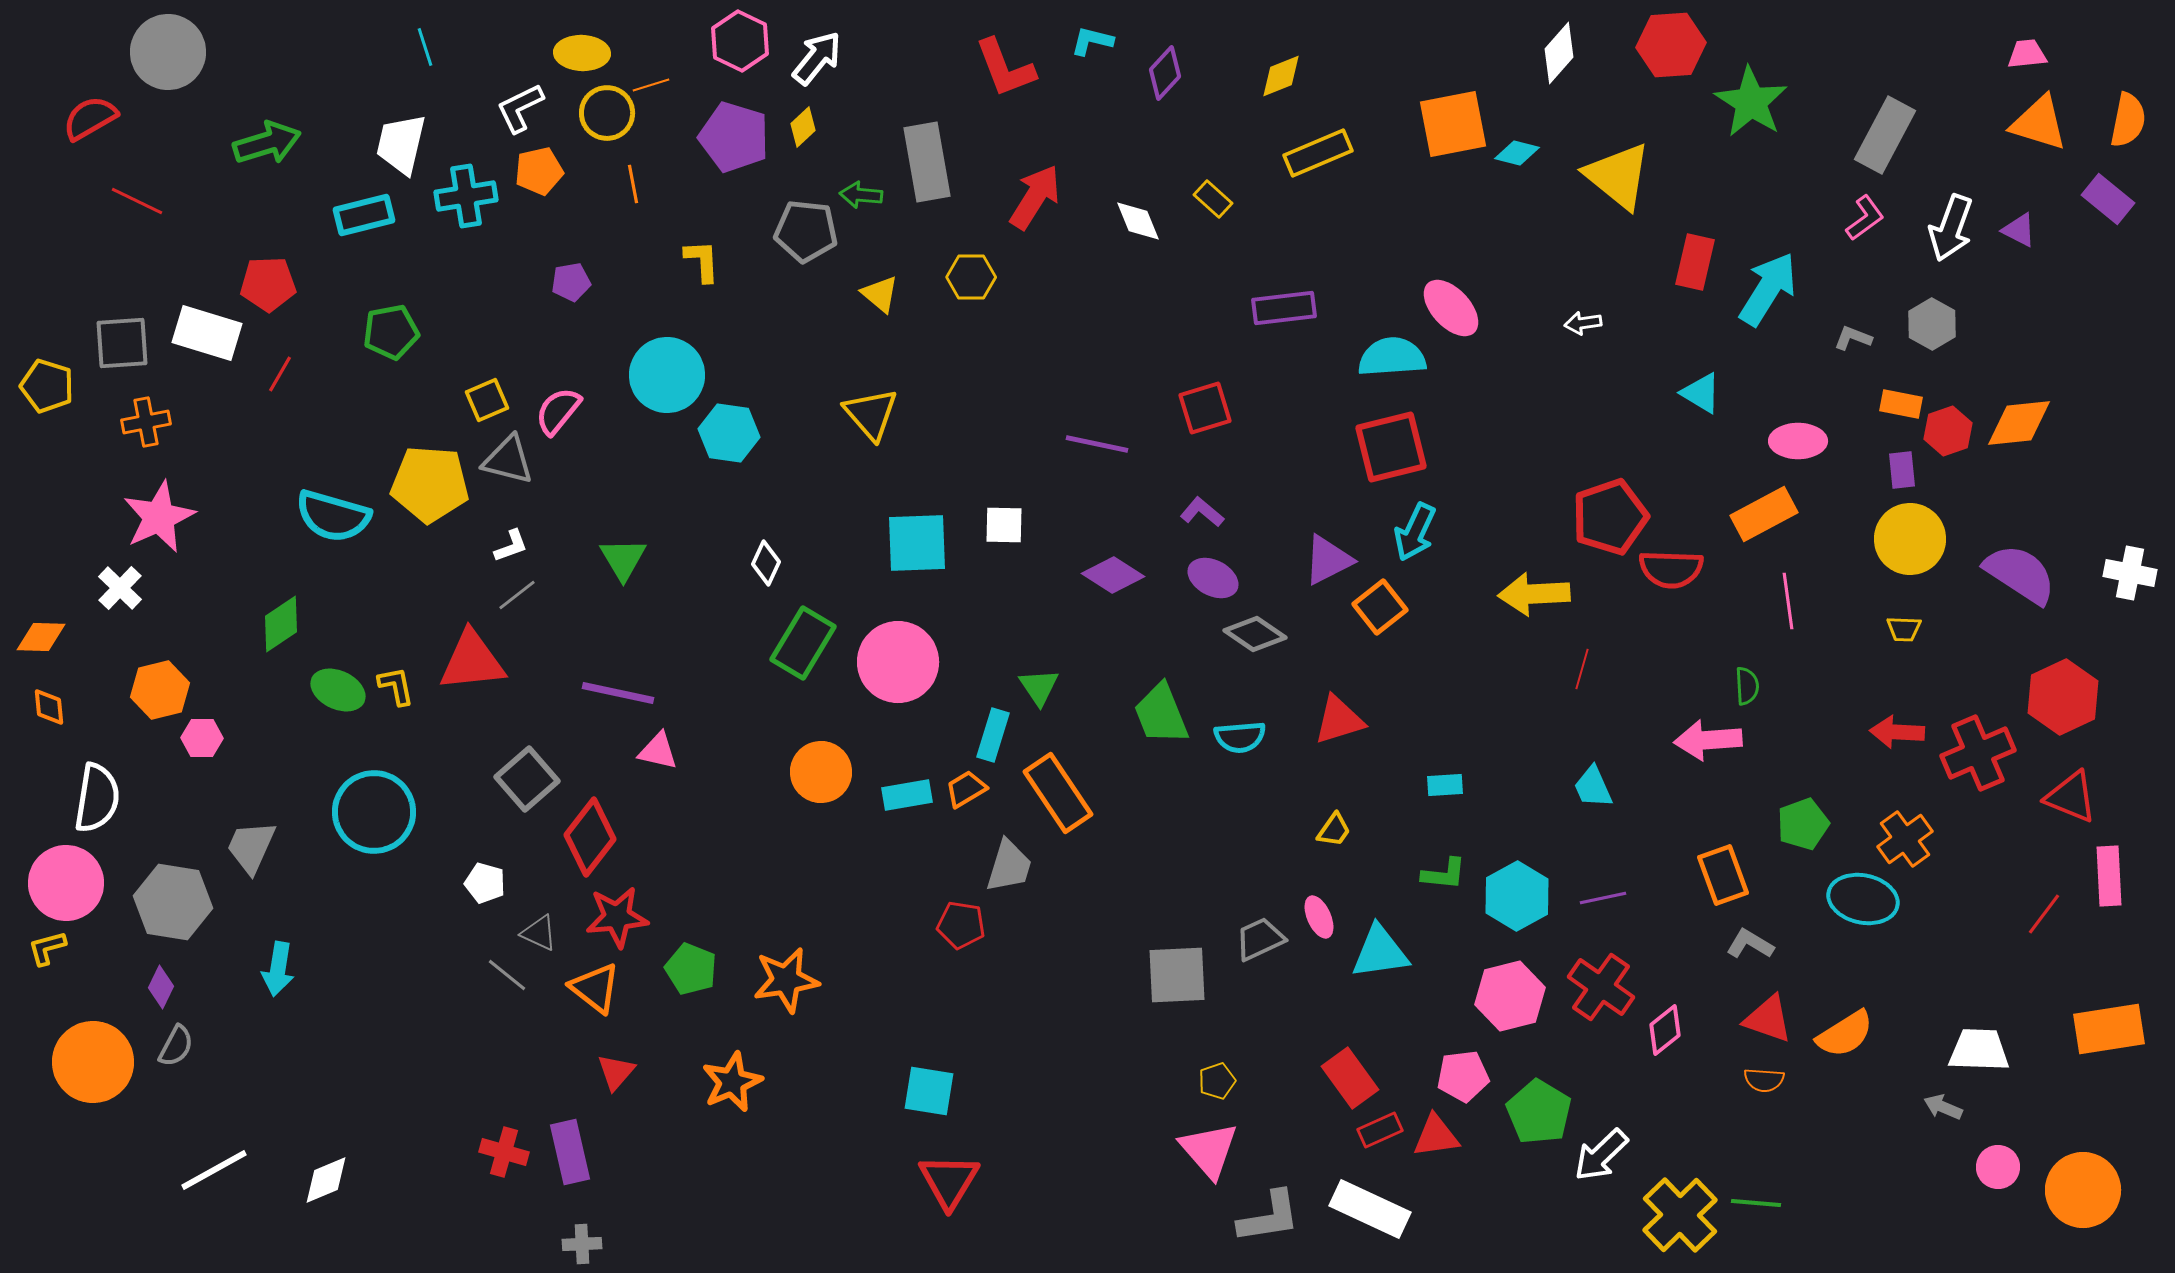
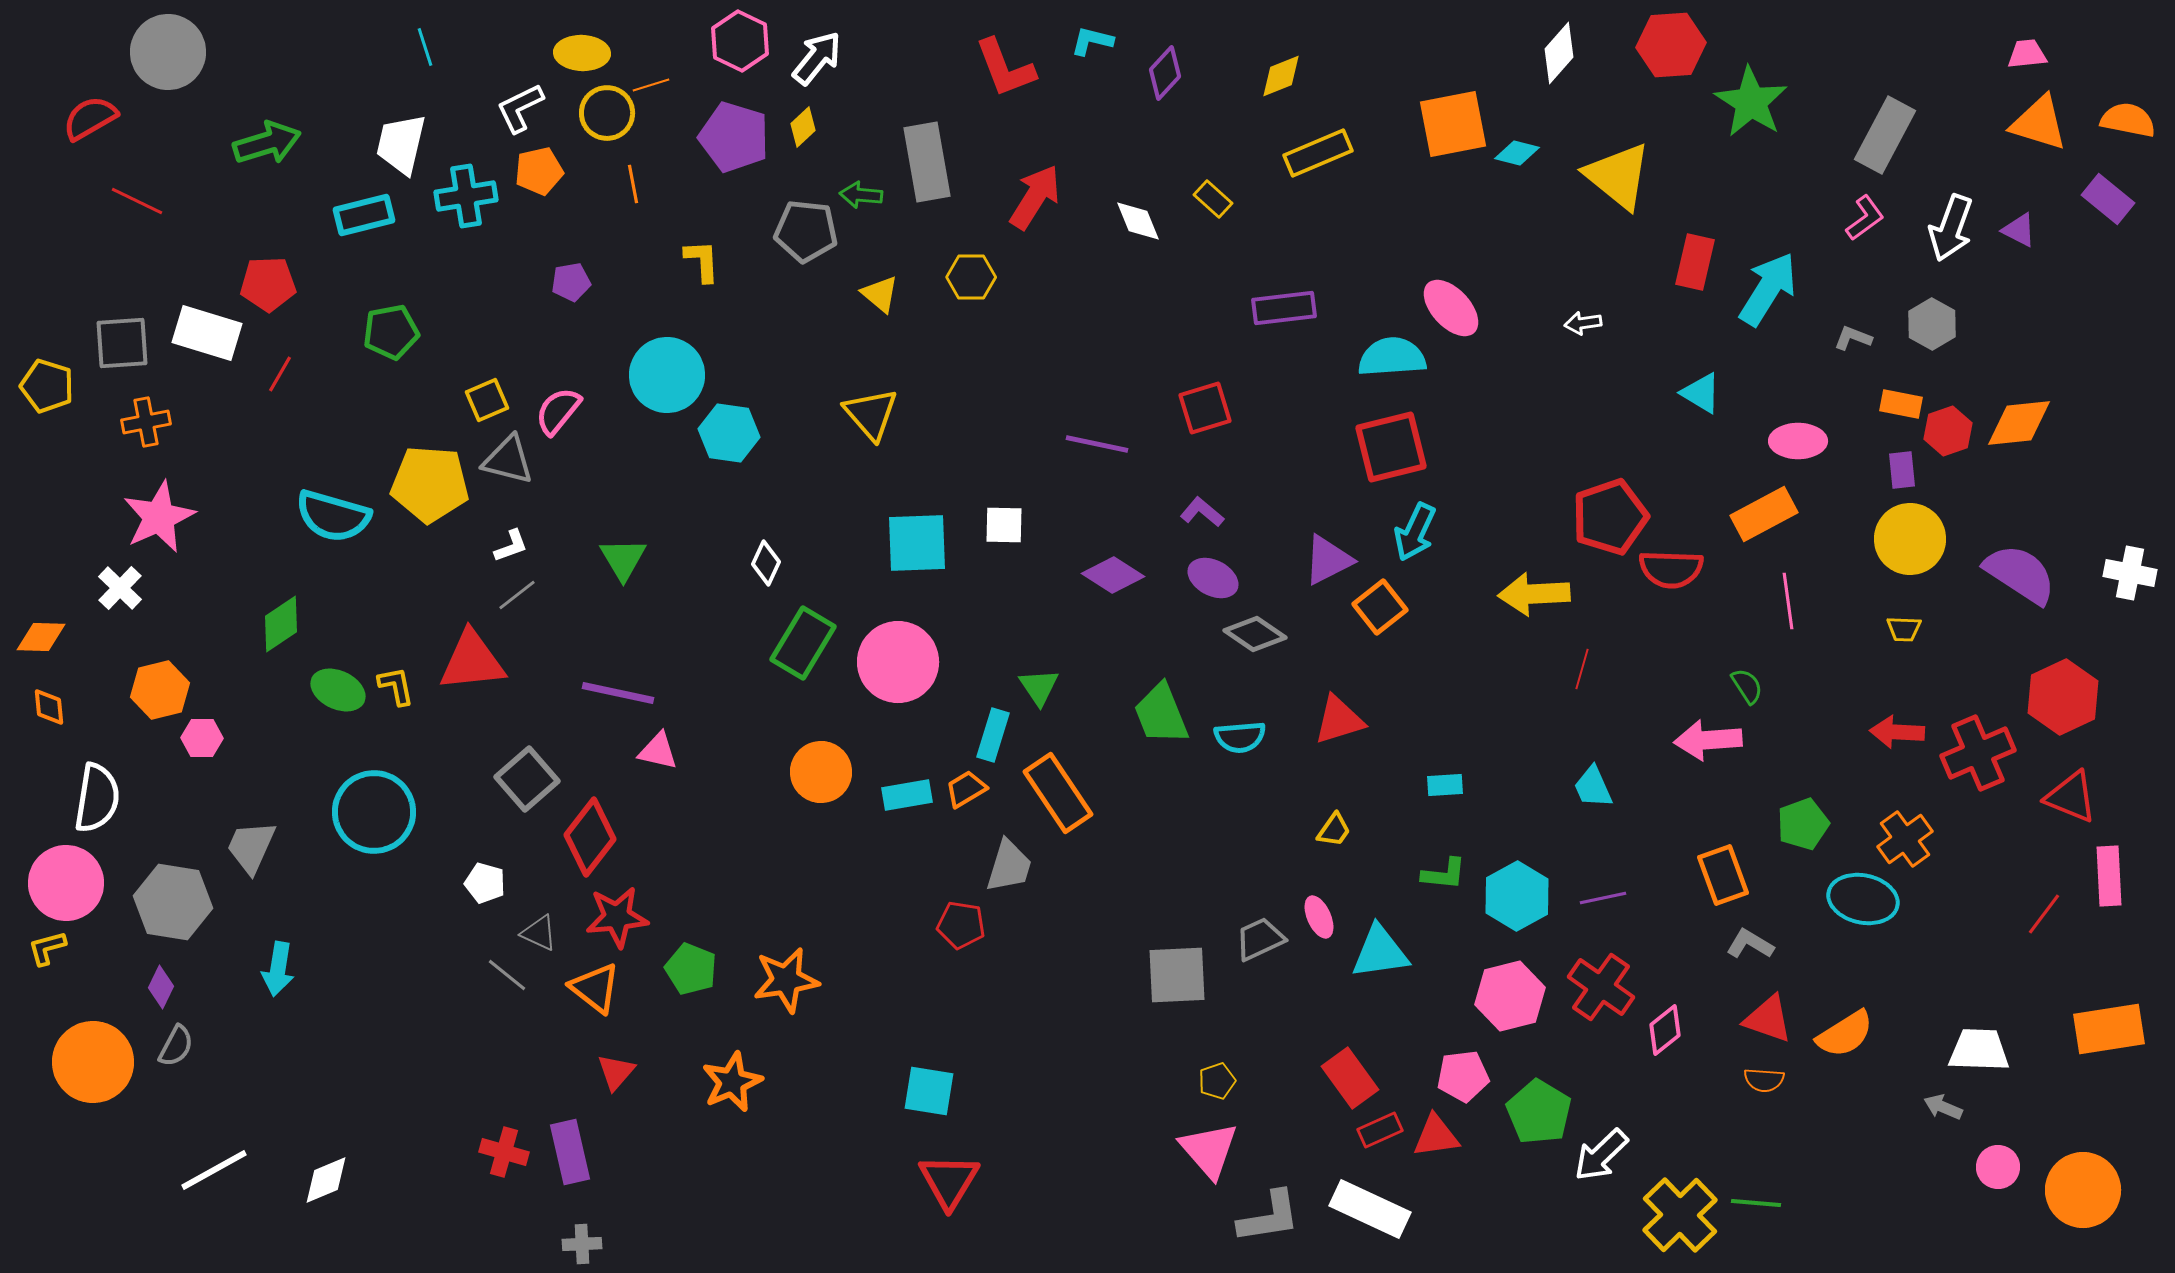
orange semicircle at (2128, 120): rotated 90 degrees counterclockwise
green semicircle at (1747, 686): rotated 30 degrees counterclockwise
